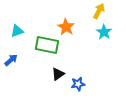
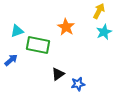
cyan star: rotated 14 degrees clockwise
green rectangle: moved 9 px left
